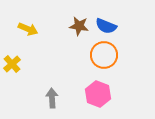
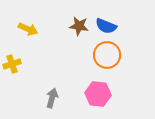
orange circle: moved 3 px right
yellow cross: rotated 24 degrees clockwise
pink hexagon: rotated 15 degrees counterclockwise
gray arrow: rotated 18 degrees clockwise
